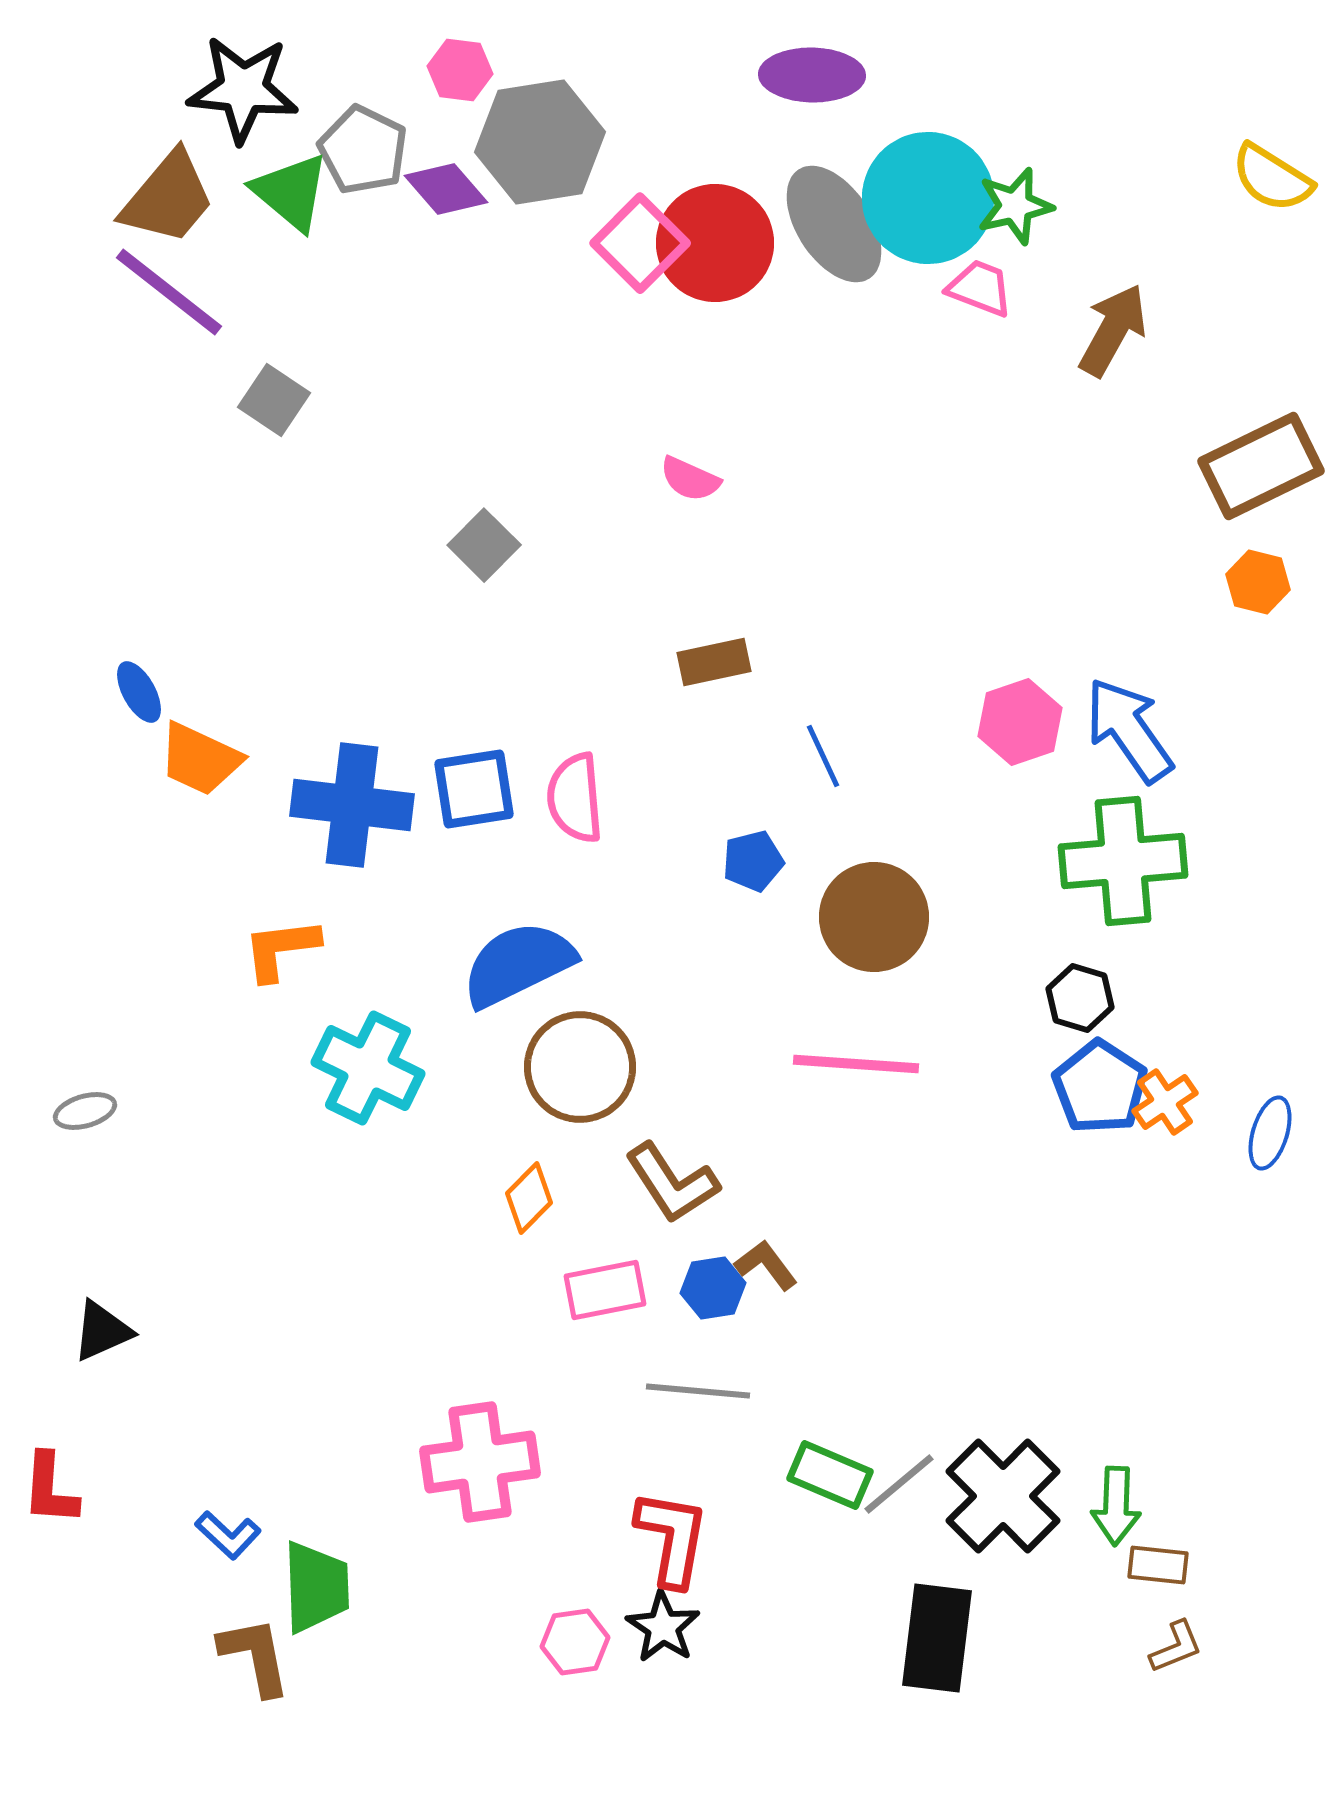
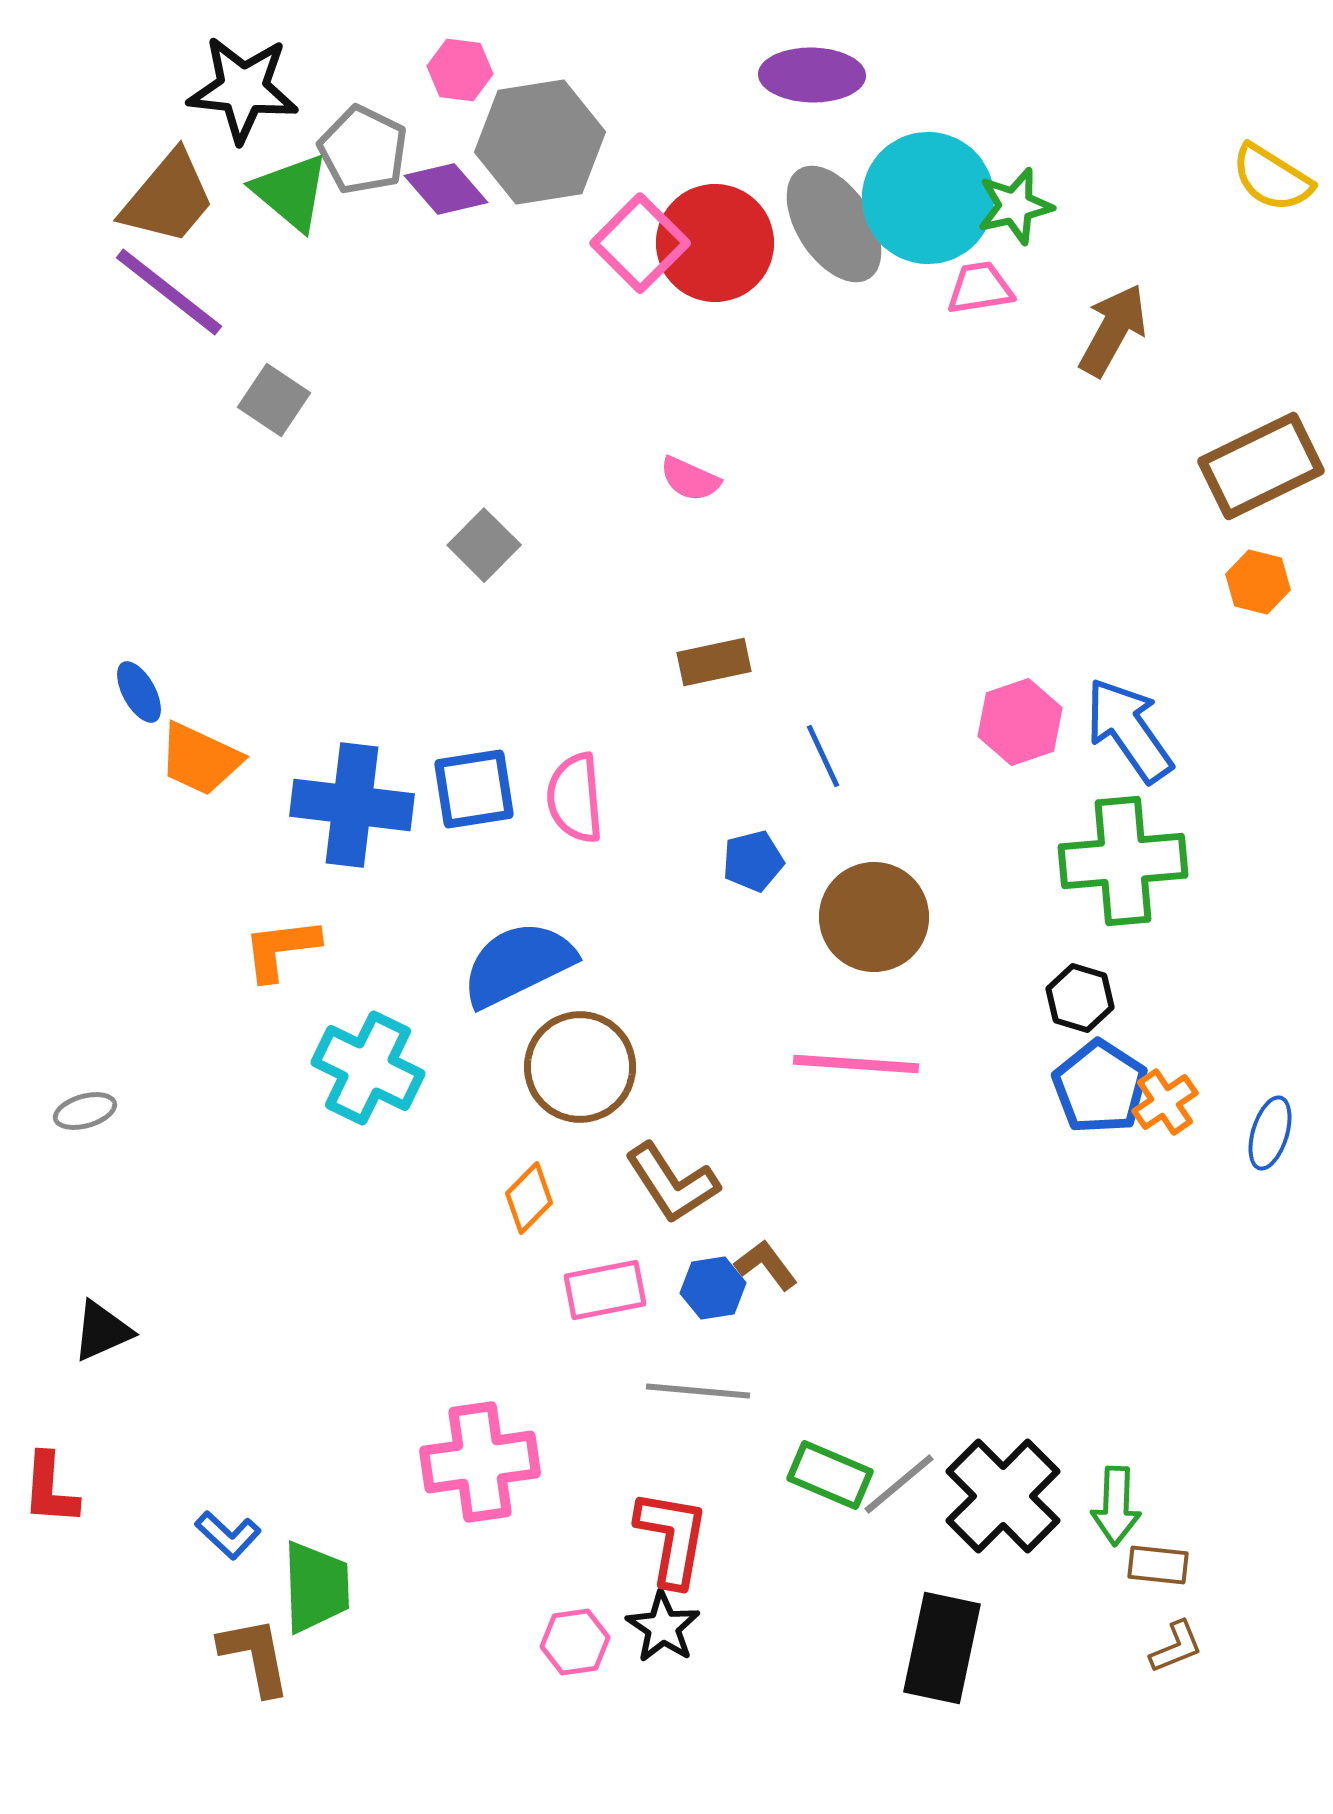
pink trapezoid at (980, 288): rotated 30 degrees counterclockwise
black rectangle at (937, 1638): moved 5 px right, 10 px down; rotated 5 degrees clockwise
